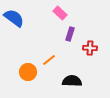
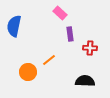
blue semicircle: moved 8 px down; rotated 115 degrees counterclockwise
purple rectangle: rotated 24 degrees counterclockwise
black semicircle: moved 13 px right
